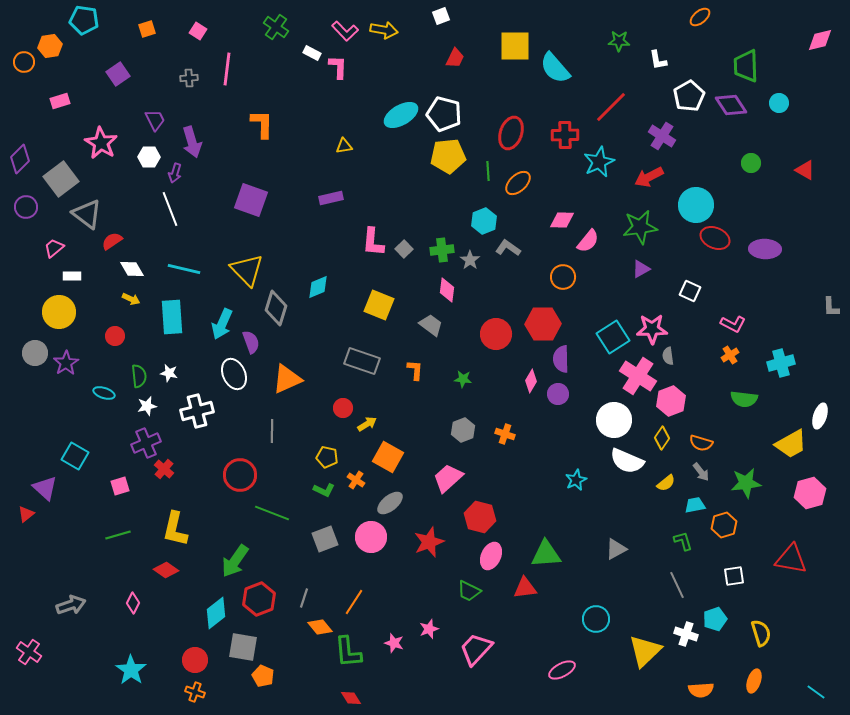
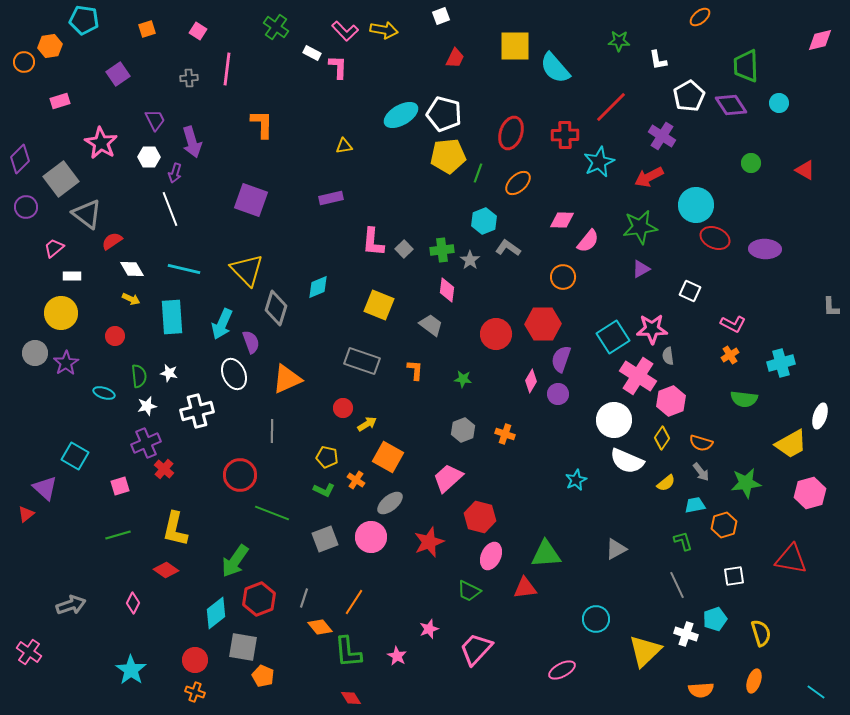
green line at (488, 171): moved 10 px left, 2 px down; rotated 24 degrees clockwise
yellow circle at (59, 312): moved 2 px right, 1 px down
purple semicircle at (561, 359): rotated 20 degrees clockwise
pink star at (394, 643): moved 3 px right, 13 px down; rotated 12 degrees clockwise
